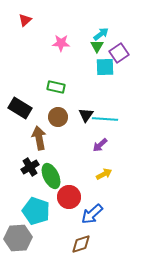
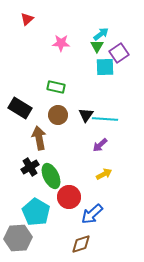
red triangle: moved 2 px right, 1 px up
brown circle: moved 2 px up
cyan pentagon: moved 1 px down; rotated 12 degrees clockwise
